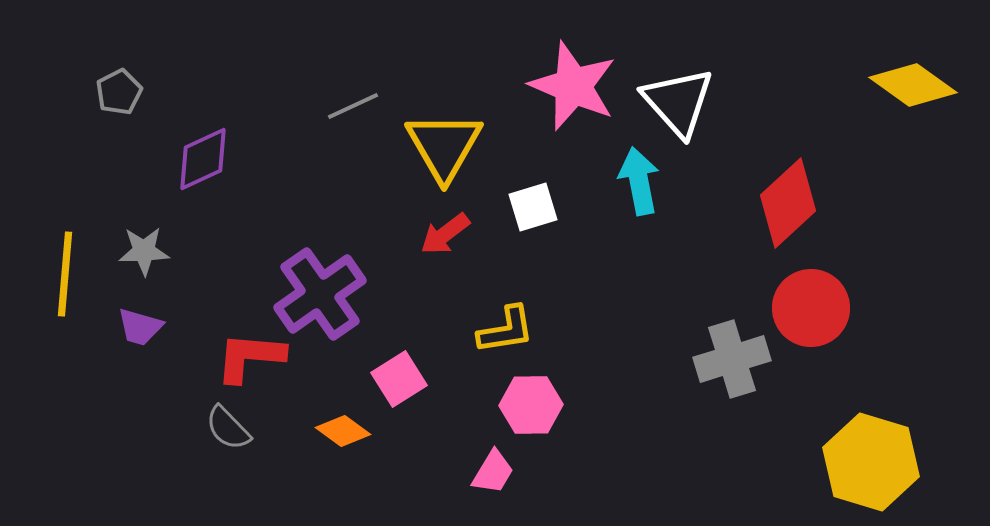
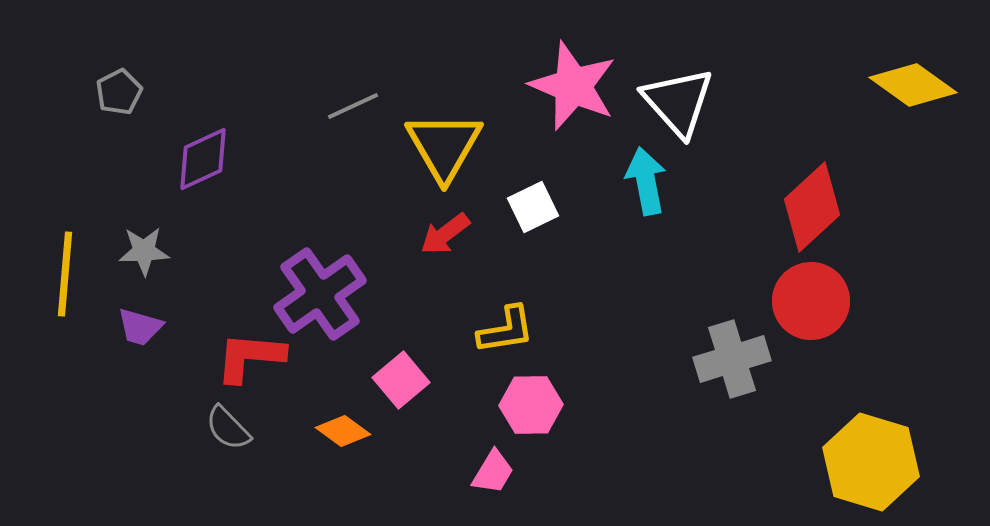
cyan arrow: moved 7 px right
red diamond: moved 24 px right, 4 px down
white square: rotated 9 degrees counterclockwise
red circle: moved 7 px up
pink square: moved 2 px right, 1 px down; rotated 8 degrees counterclockwise
